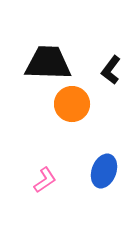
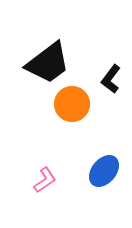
black trapezoid: rotated 141 degrees clockwise
black L-shape: moved 9 px down
blue ellipse: rotated 20 degrees clockwise
